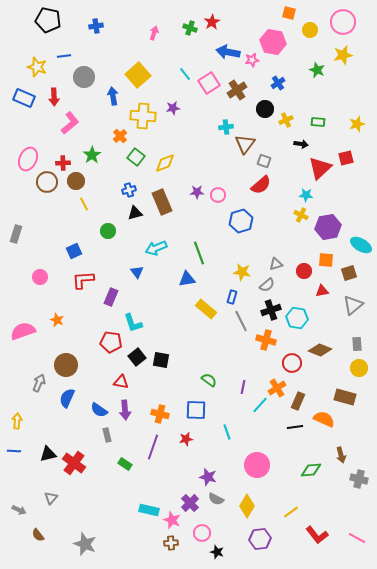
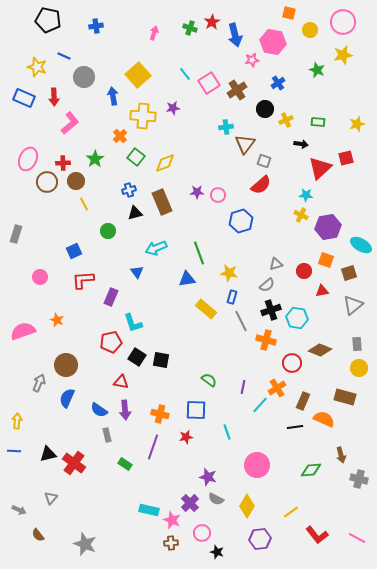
blue arrow at (228, 52): moved 7 px right, 17 px up; rotated 115 degrees counterclockwise
blue line at (64, 56): rotated 32 degrees clockwise
green star at (92, 155): moved 3 px right, 4 px down
orange square at (326, 260): rotated 14 degrees clockwise
yellow star at (242, 272): moved 13 px left, 1 px down
red pentagon at (111, 342): rotated 20 degrees counterclockwise
black square at (137, 357): rotated 18 degrees counterclockwise
brown rectangle at (298, 401): moved 5 px right
red star at (186, 439): moved 2 px up
